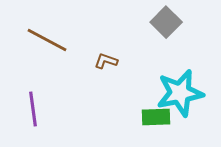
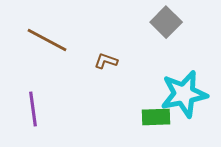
cyan star: moved 4 px right, 1 px down
